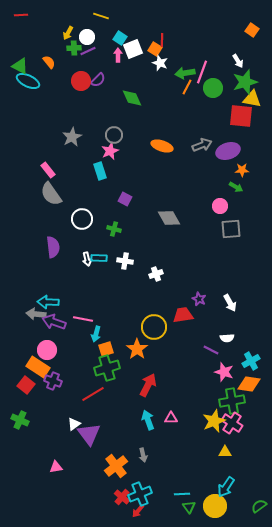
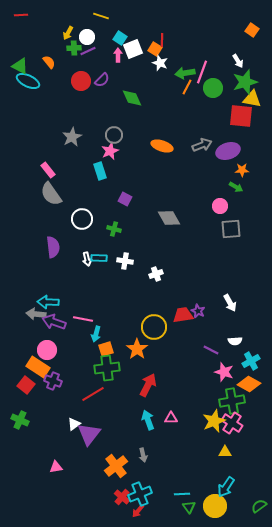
purple semicircle at (98, 80): moved 4 px right
purple star at (199, 299): moved 1 px left, 12 px down
white semicircle at (227, 338): moved 8 px right, 3 px down
green cross at (107, 368): rotated 10 degrees clockwise
orange diamond at (249, 384): rotated 20 degrees clockwise
purple triangle at (89, 434): rotated 15 degrees clockwise
